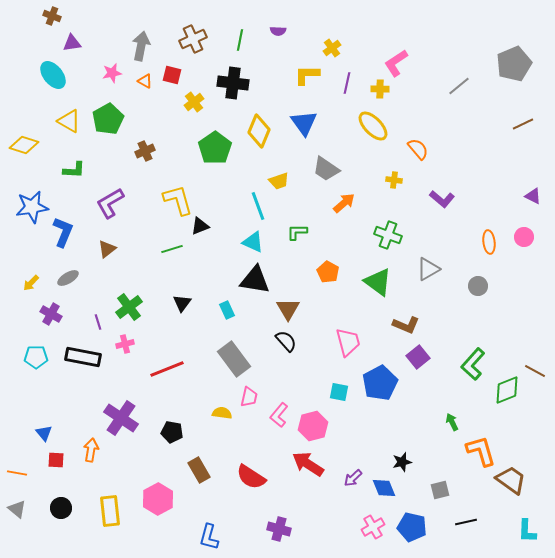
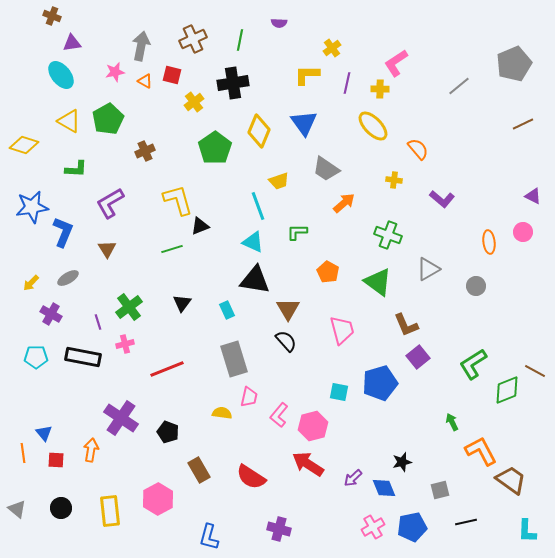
purple semicircle at (278, 31): moved 1 px right, 8 px up
pink star at (112, 73): moved 3 px right, 1 px up
cyan ellipse at (53, 75): moved 8 px right
black cross at (233, 83): rotated 16 degrees counterclockwise
green L-shape at (74, 170): moved 2 px right, 1 px up
pink circle at (524, 237): moved 1 px left, 5 px up
brown triangle at (107, 249): rotated 24 degrees counterclockwise
gray circle at (478, 286): moved 2 px left
brown L-shape at (406, 325): rotated 44 degrees clockwise
pink trapezoid at (348, 342): moved 6 px left, 12 px up
gray rectangle at (234, 359): rotated 20 degrees clockwise
green L-shape at (473, 364): rotated 16 degrees clockwise
blue pentagon at (380, 383): rotated 12 degrees clockwise
black pentagon at (172, 432): moved 4 px left; rotated 10 degrees clockwise
orange L-shape at (481, 451): rotated 12 degrees counterclockwise
orange line at (17, 473): moved 6 px right, 20 px up; rotated 72 degrees clockwise
blue pentagon at (412, 527): rotated 24 degrees counterclockwise
